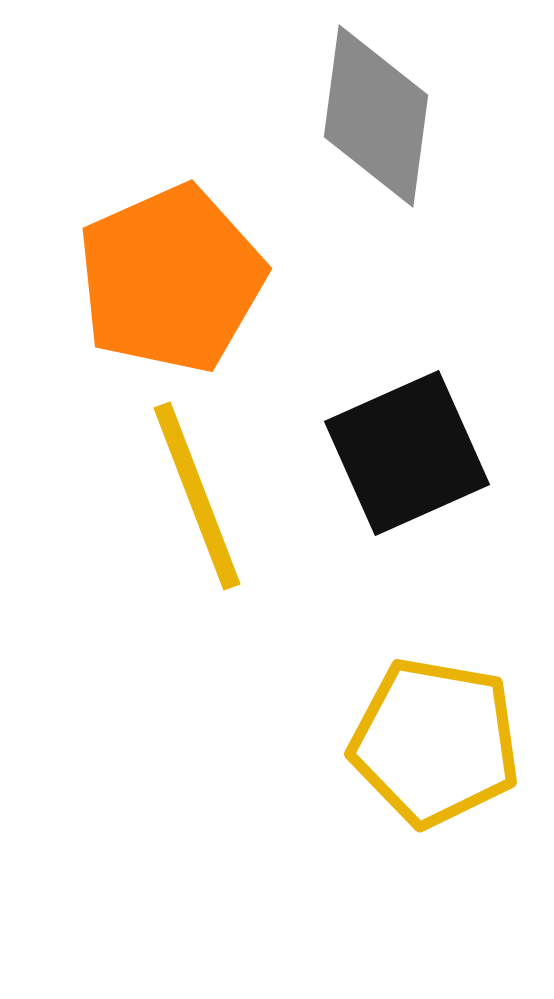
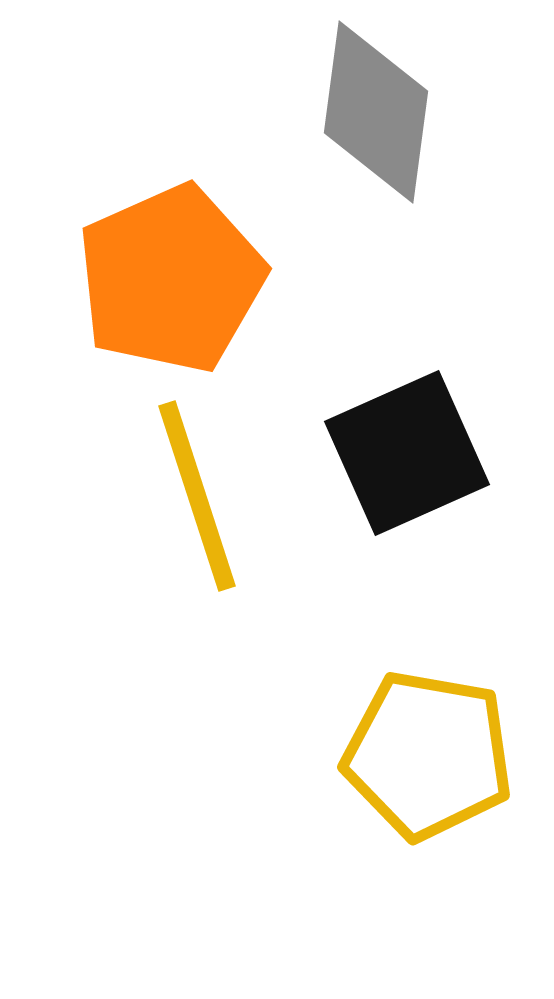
gray diamond: moved 4 px up
yellow line: rotated 3 degrees clockwise
yellow pentagon: moved 7 px left, 13 px down
